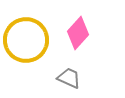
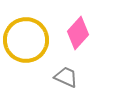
gray trapezoid: moved 3 px left, 1 px up
